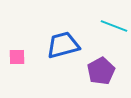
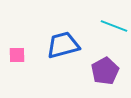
pink square: moved 2 px up
purple pentagon: moved 4 px right
